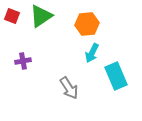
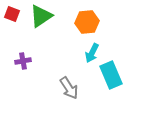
red square: moved 2 px up
orange hexagon: moved 2 px up
cyan rectangle: moved 5 px left, 1 px up
